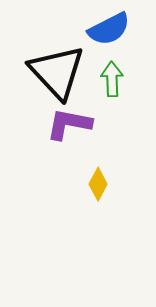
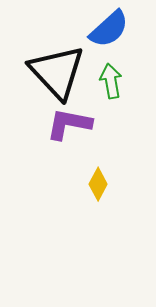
blue semicircle: rotated 15 degrees counterclockwise
green arrow: moved 1 px left, 2 px down; rotated 8 degrees counterclockwise
